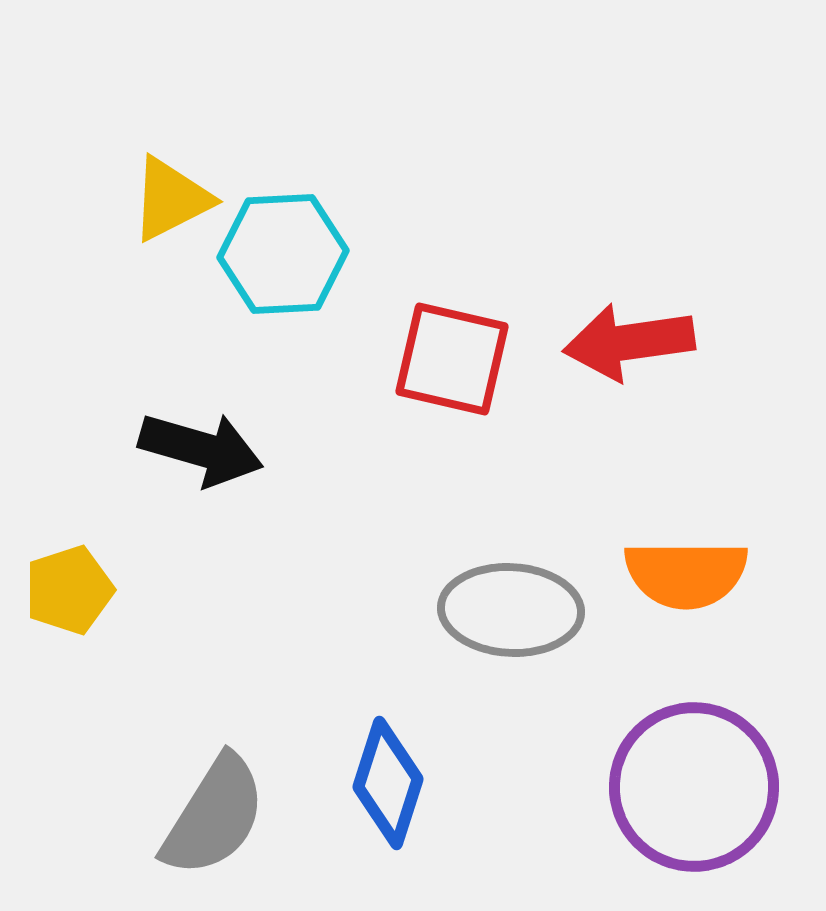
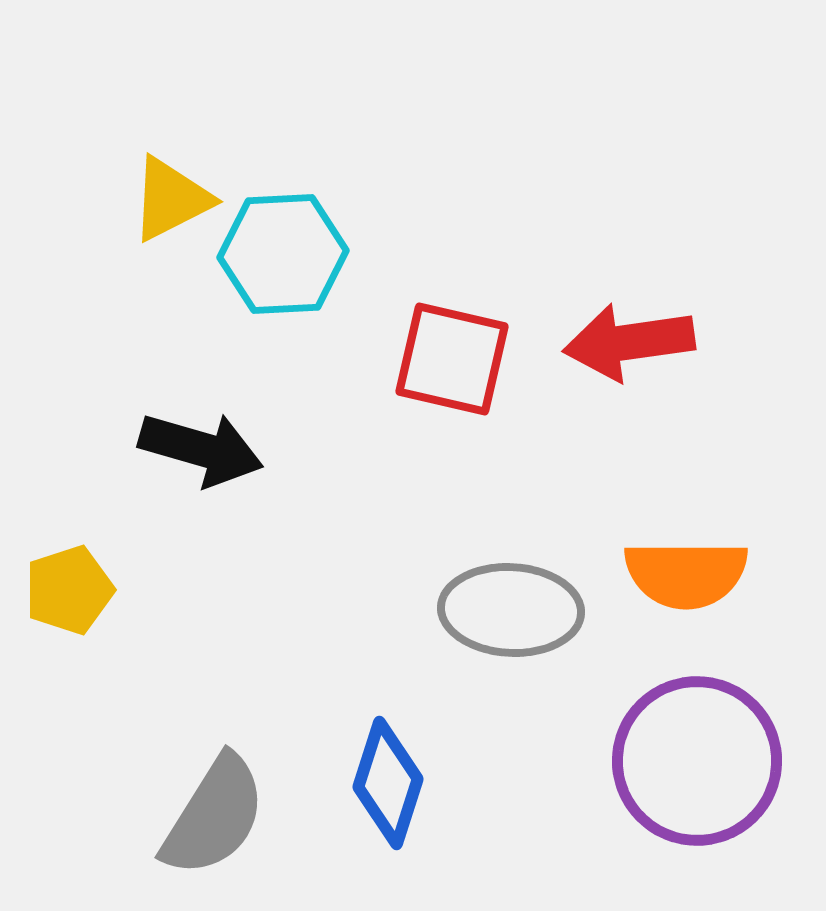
purple circle: moved 3 px right, 26 px up
